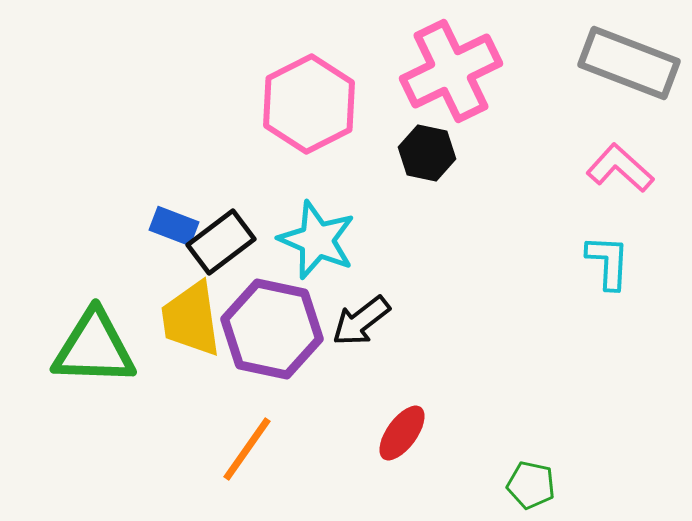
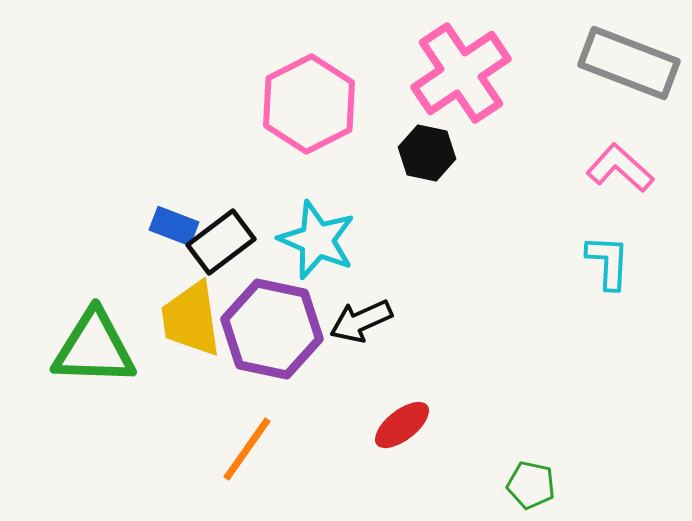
pink cross: moved 10 px right, 2 px down; rotated 8 degrees counterclockwise
black arrow: rotated 14 degrees clockwise
red ellipse: moved 8 px up; rotated 16 degrees clockwise
